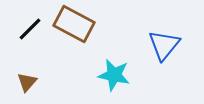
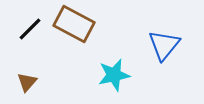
cyan star: rotated 24 degrees counterclockwise
